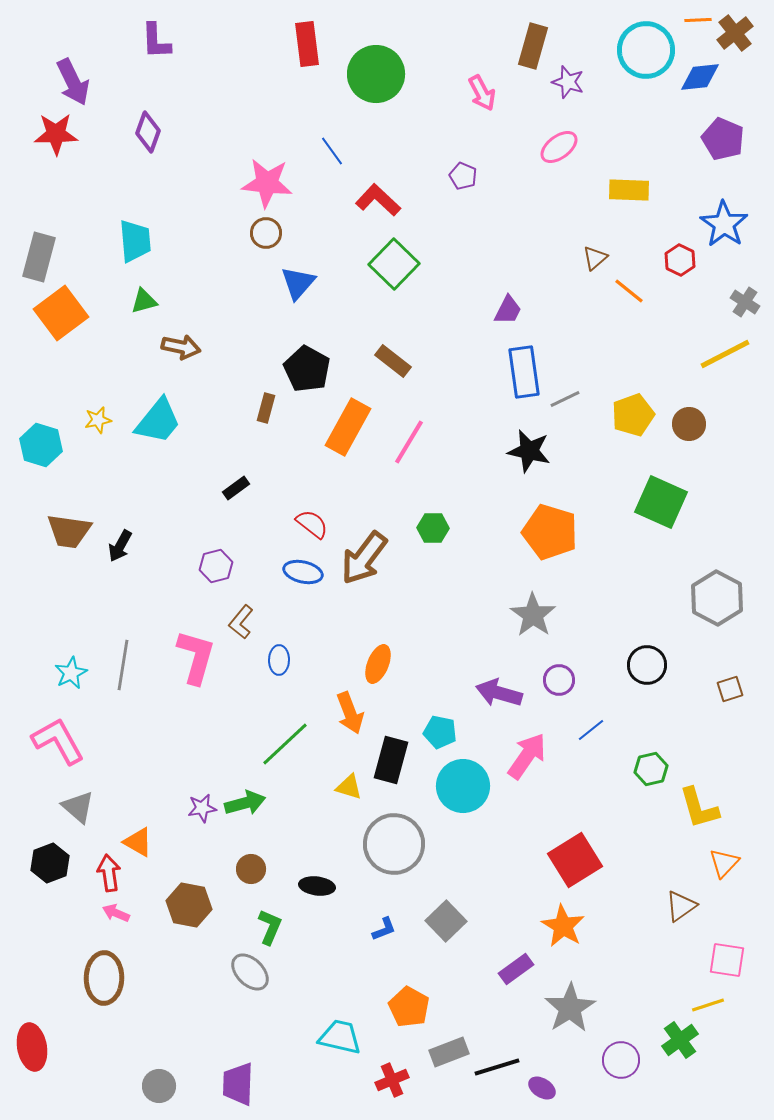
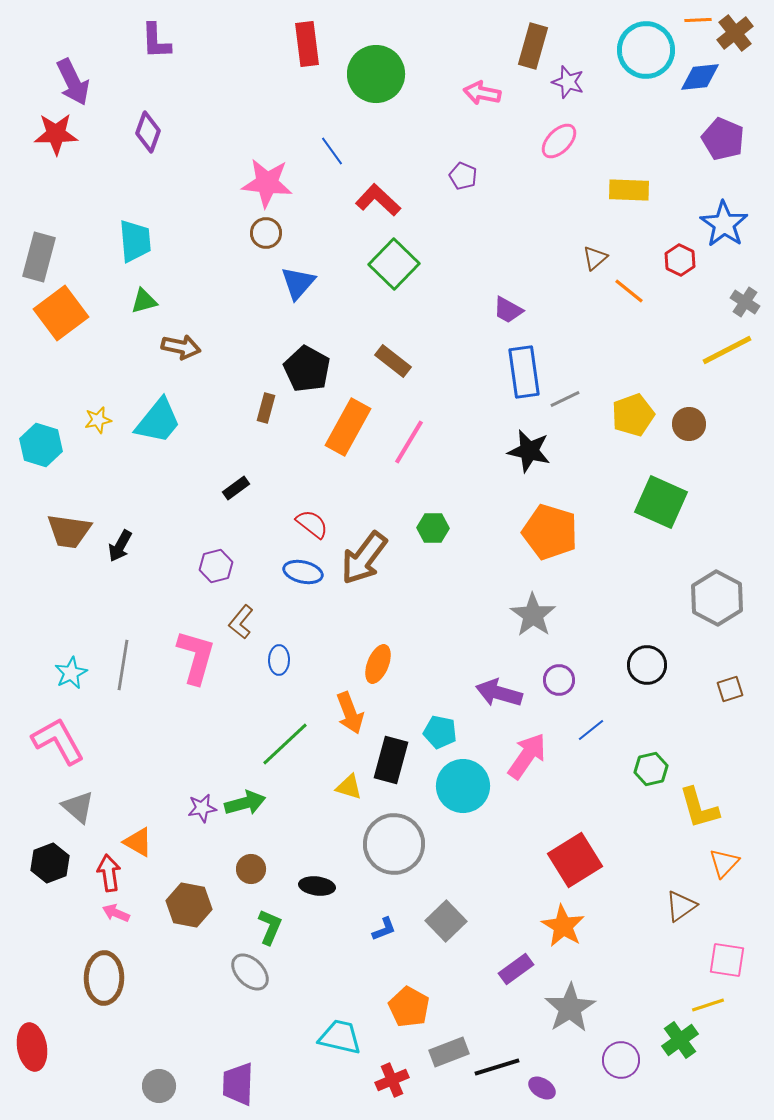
pink arrow at (482, 93): rotated 129 degrees clockwise
pink ellipse at (559, 147): moved 6 px up; rotated 9 degrees counterclockwise
purple trapezoid at (508, 310): rotated 92 degrees clockwise
yellow line at (725, 354): moved 2 px right, 4 px up
